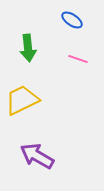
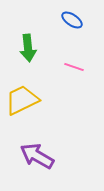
pink line: moved 4 px left, 8 px down
